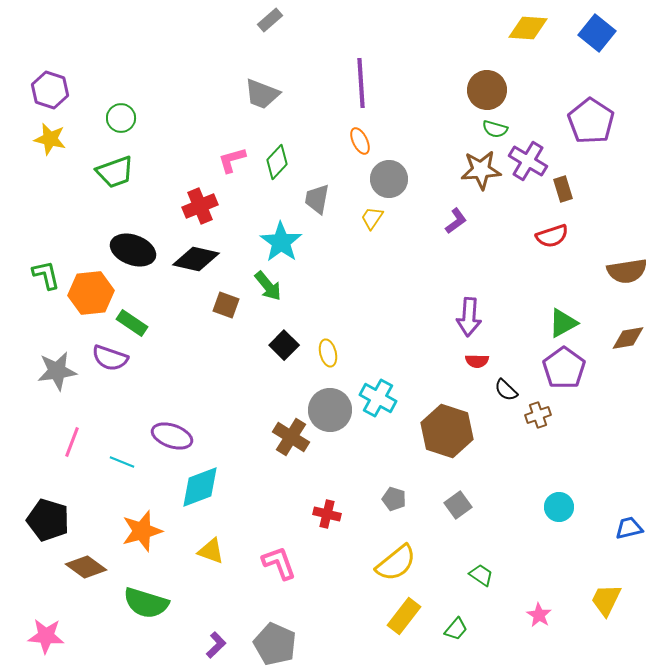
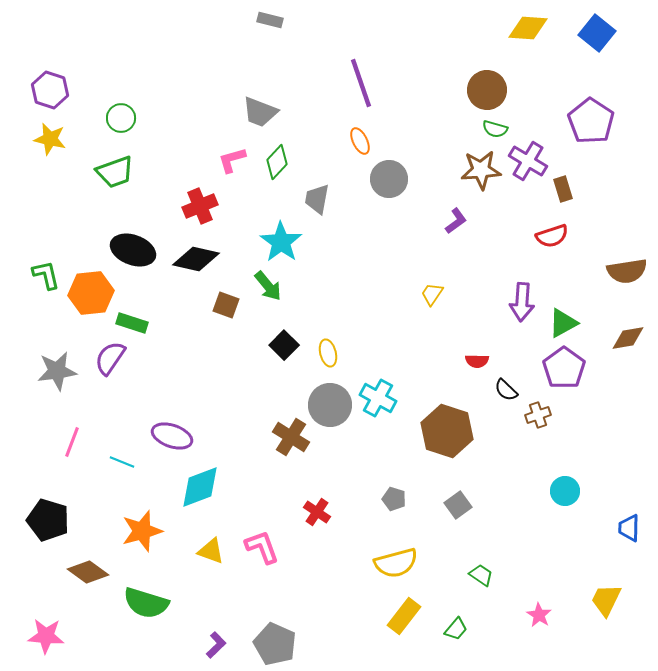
gray rectangle at (270, 20): rotated 55 degrees clockwise
purple line at (361, 83): rotated 15 degrees counterclockwise
gray trapezoid at (262, 94): moved 2 px left, 18 px down
yellow trapezoid at (372, 218): moved 60 px right, 76 px down
purple arrow at (469, 317): moved 53 px right, 15 px up
green rectangle at (132, 323): rotated 16 degrees counterclockwise
purple semicircle at (110, 358): rotated 105 degrees clockwise
gray circle at (330, 410): moved 5 px up
cyan circle at (559, 507): moved 6 px right, 16 px up
red cross at (327, 514): moved 10 px left, 2 px up; rotated 20 degrees clockwise
blue trapezoid at (629, 528): rotated 76 degrees counterclockwise
pink L-shape at (279, 563): moved 17 px left, 16 px up
yellow semicircle at (396, 563): rotated 24 degrees clockwise
brown diamond at (86, 567): moved 2 px right, 5 px down
